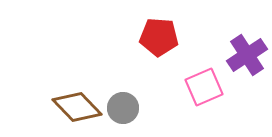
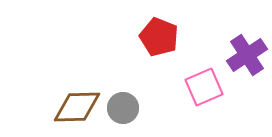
red pentagon: rotated 18 degrees clockwise
brown diamond: rotated 48 degrees counterclockwise
